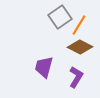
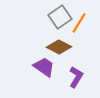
orange line: moved 2 px up
brown diamond: moved 21 px left
purple trapezoid: rotated 110 degrees clockwise
